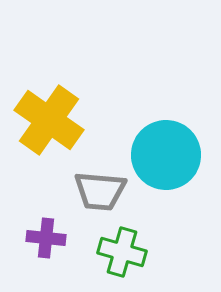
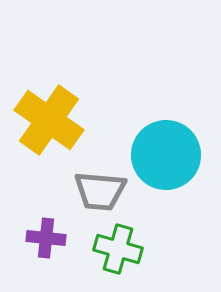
green cross: moved 4 px left, 3 px up
